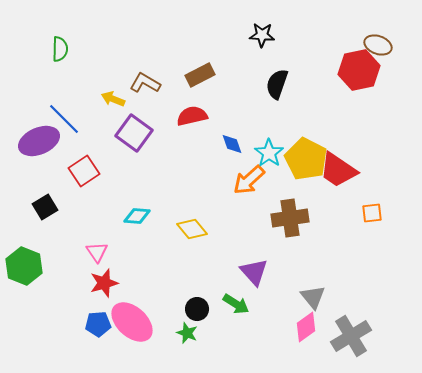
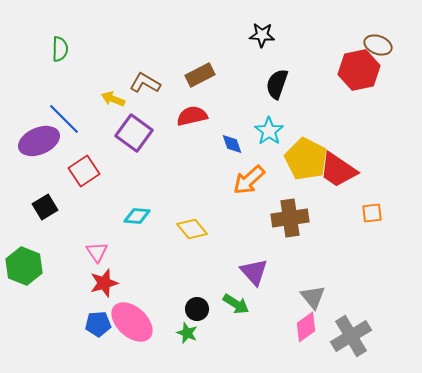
cyan star: moved 22 px up
